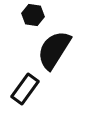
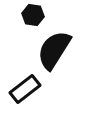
black rectangle: rotated 16 degrees clockwise
